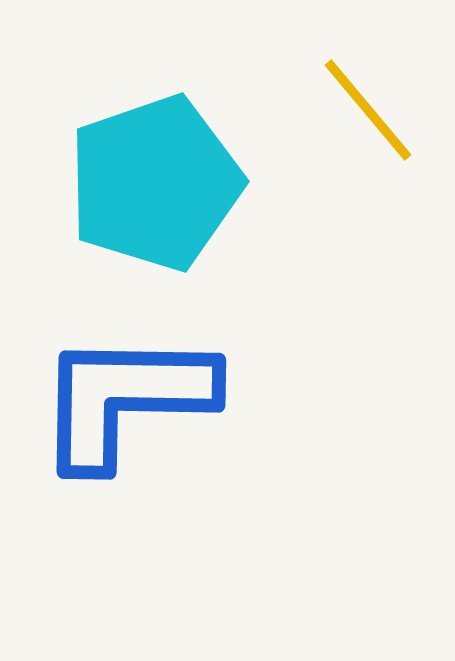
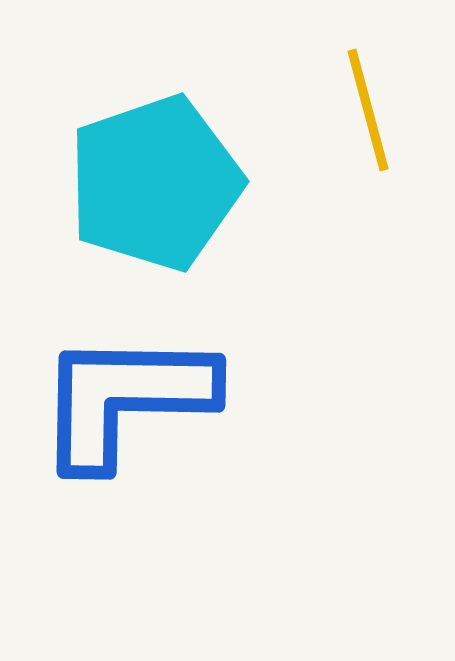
yellow line: rotated 25 degrees clockwise
